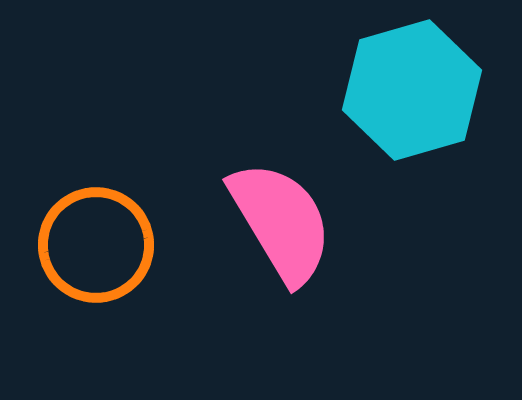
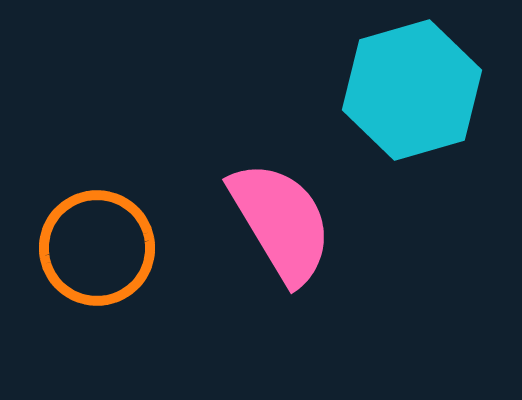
orange circle: moved 1 px right, 3 px down
